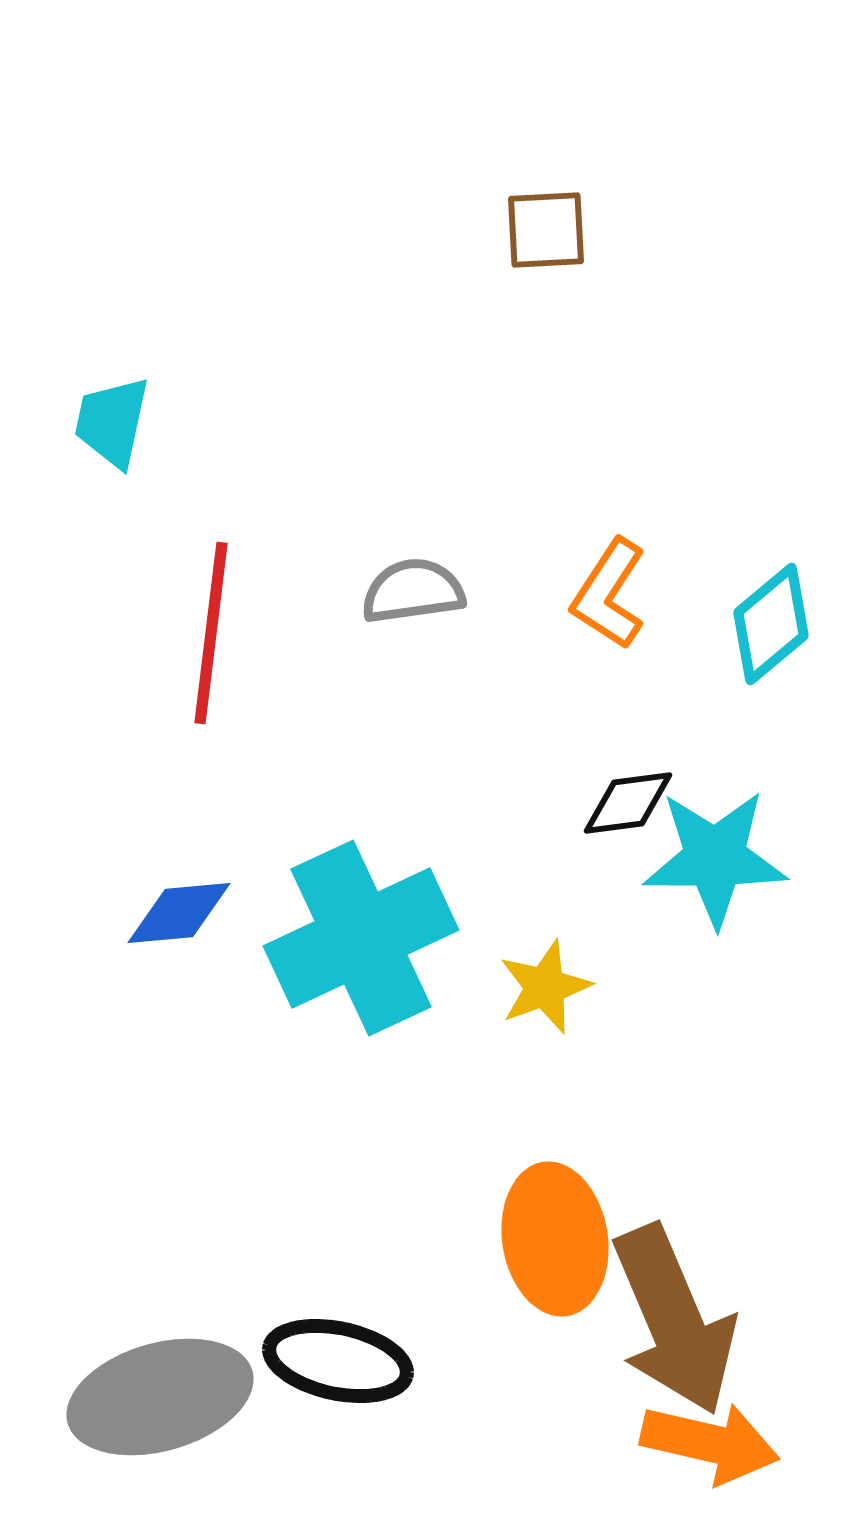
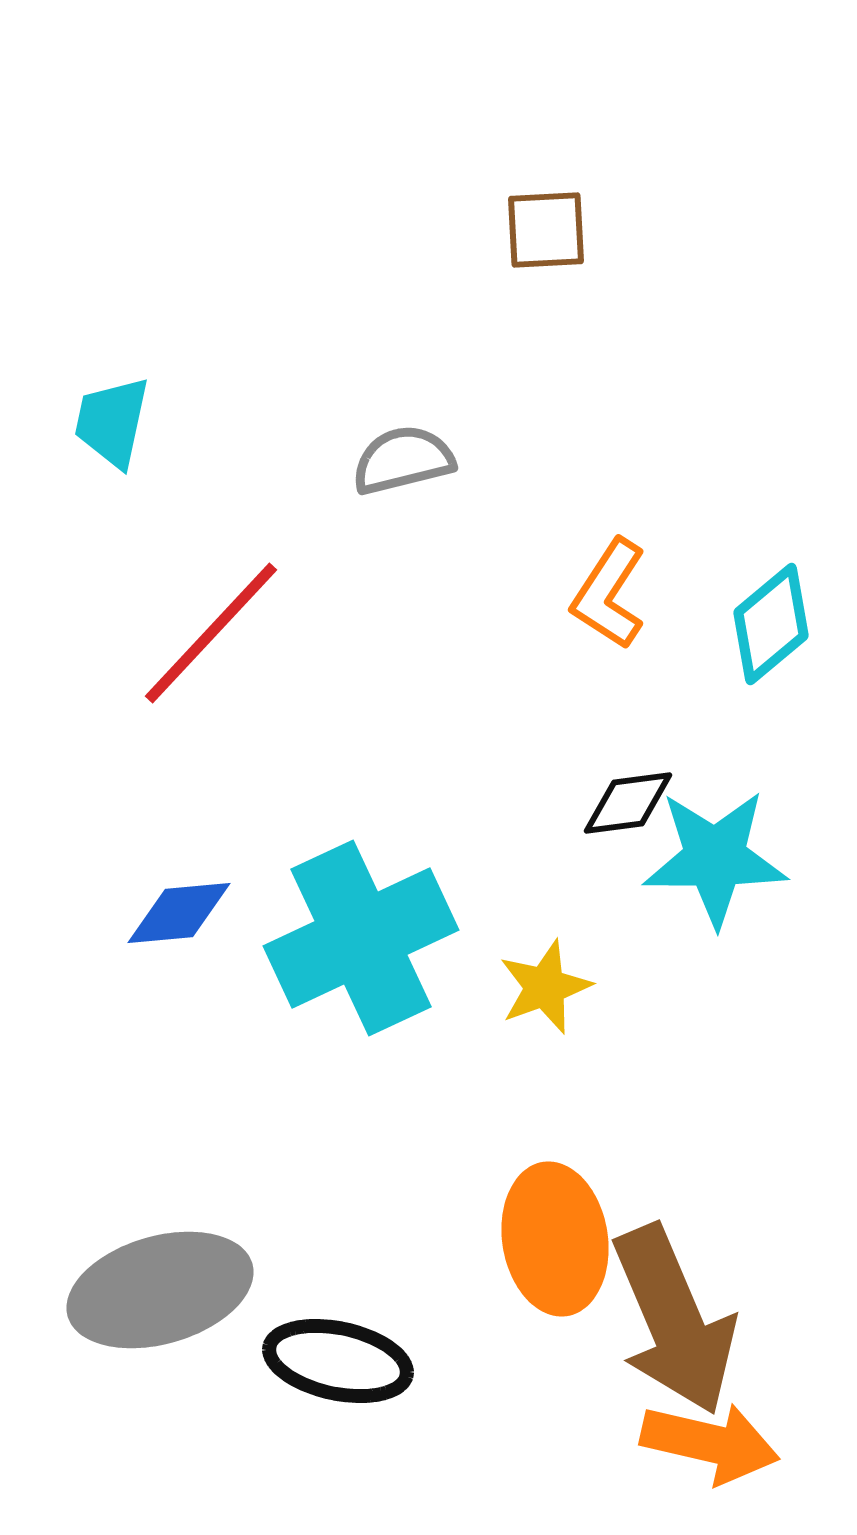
gray semicircle: moved 10 px left, 131 px up; rotated 6 degrees counterclockwise
red line: rotated 36 degrees clockwise
gray ellipse: moved 107 px up
